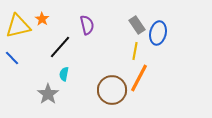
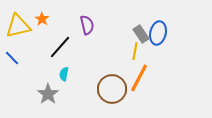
gray rectangle: moved 4 px right, 9 px down
brown circle: moved 1 px up
